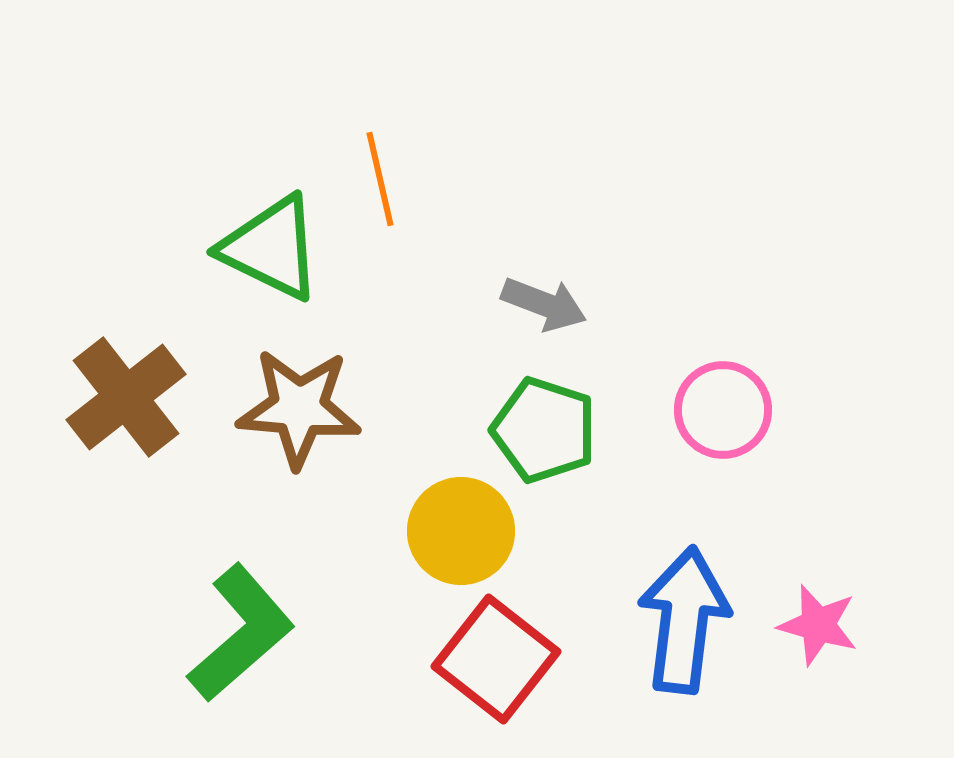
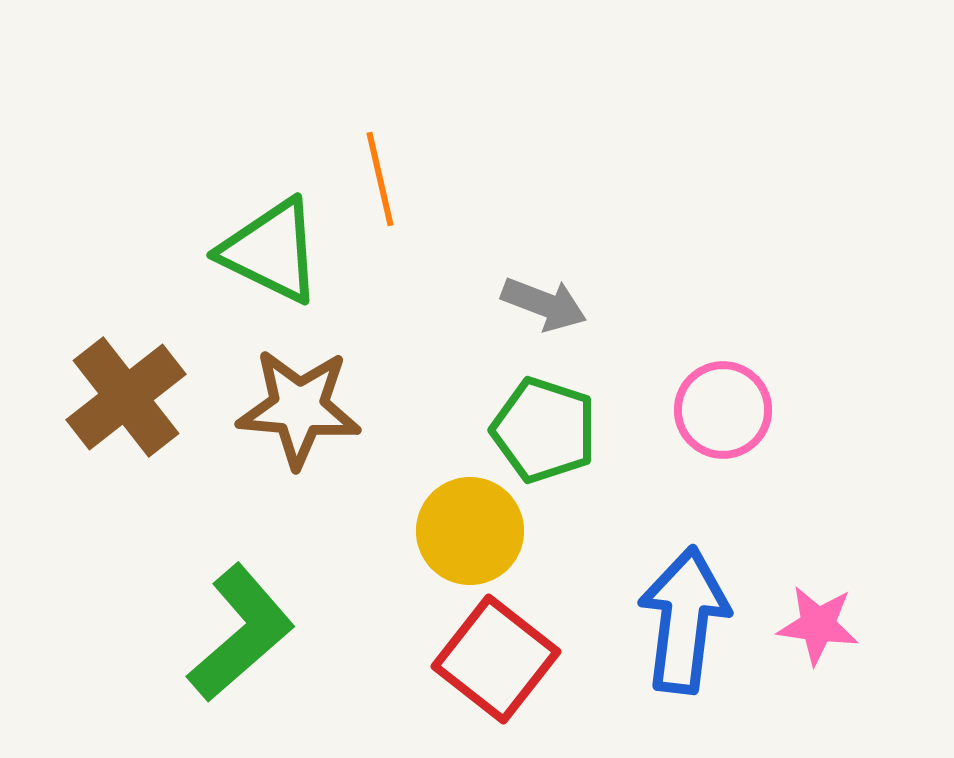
green triangle: moved 3 px down
yellow circle: moved 9 px right
pink star: rotated 8 degrees counterclockwise
